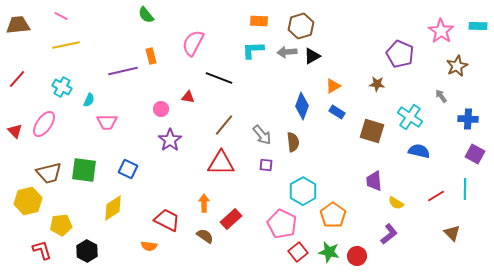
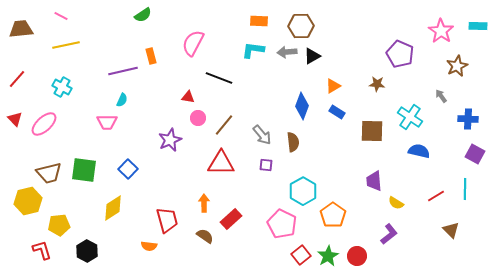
green semicircle at (146, 15): moved 3 px left; rotated 84 degrees counterclockwise
brown trapezoid at (18, 25): moved 3 px right, 4 px down
brown hexagon at (301, 26): rotated 15 degrees clockwise
cyan L-shape at (253, 50): rotated 10 degrees clockwise
cyan semicircle at (89, 100): moved 33 px right
pink circle at (161, 109): moved 37 px right, 9 px down
pink ellipse at (44, 124): rotated 12 degrees clockwise
red triangle at (15, 131): moved 12 px up
brown square at (372, 131): rotated 15 degrees counterclockwise
purple star at (170, 140): rotated 10 degrees clockwise
blue square at (128, 169): rotated 18 degrees clockwise
red trapezoid at (167, 220): rotated 48 degrees clockwise
yellow pentagon at (61, 225): moved 2 px left
brown triangle at (452, 233): moved 1 px left, 3 px up
red square at (298, 252): moved 3 px right, 3 px down
green star at (329, 252): moved 1 px left, 4 px down; rotated 30 degrees clockwise
